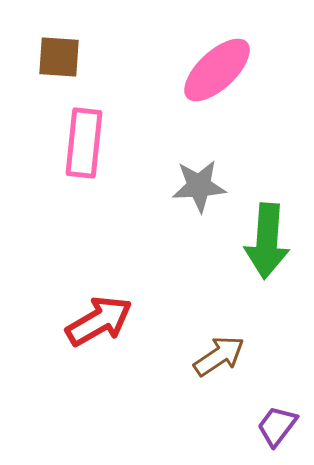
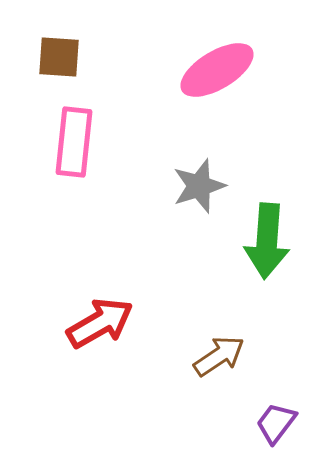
pink ellipse: rotated 12 degrees clockwise
pink rectangle: moved 10 px left, 1 px up
gray star: rotated 14 degrees counterclockwise
red arrow: moved 1 px right, 2 px down
purple trapezoid: moved 1 px left, 3 px up
